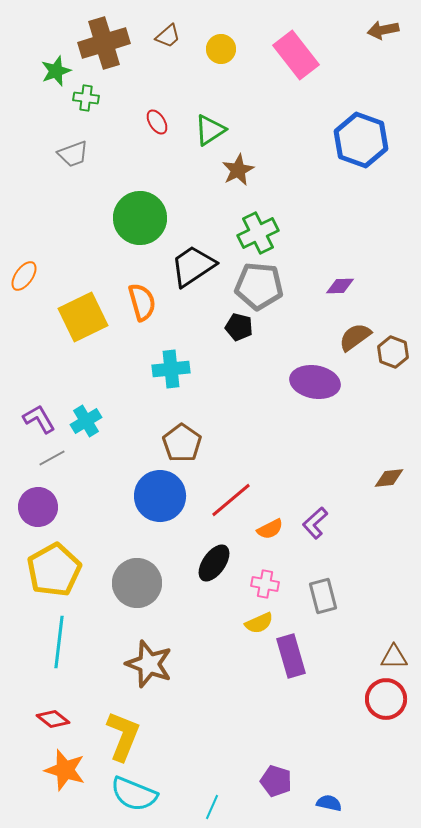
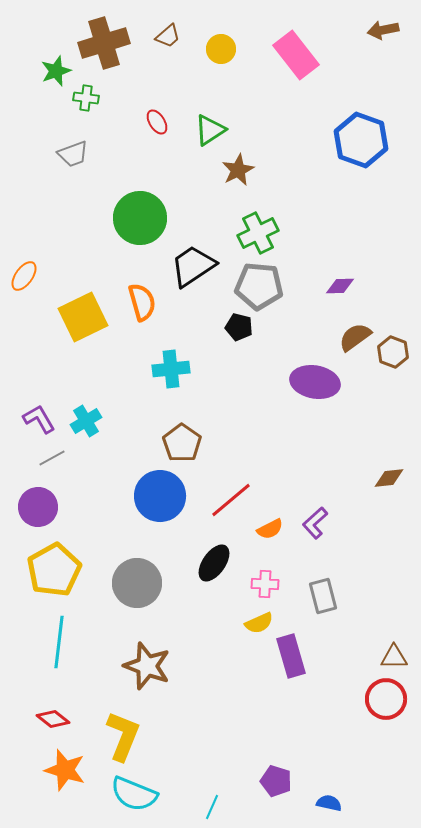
pink cross at (265, 584): rotated 8 degrees counterclockwise
brown star at (149, 664): moved 2 px left, 2 px down
